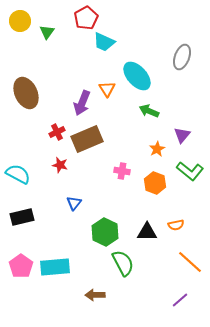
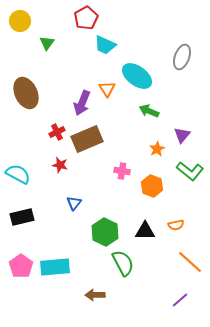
green triangle: moved 11 px down
cyan trapezoid: moved 1 px right, 3 px down
cyan ellipse: rotated 12 degrees counterclockwise
orange hexagon: moved 3 px left, 3 px down
black triangle: moved 2 px left, 1 px up
